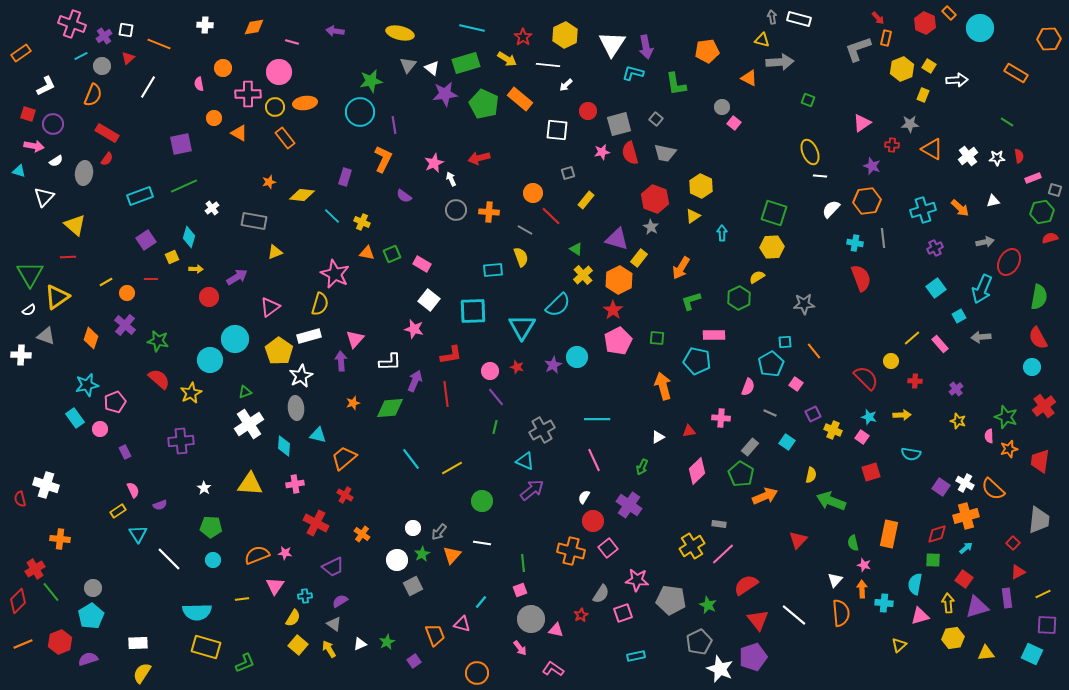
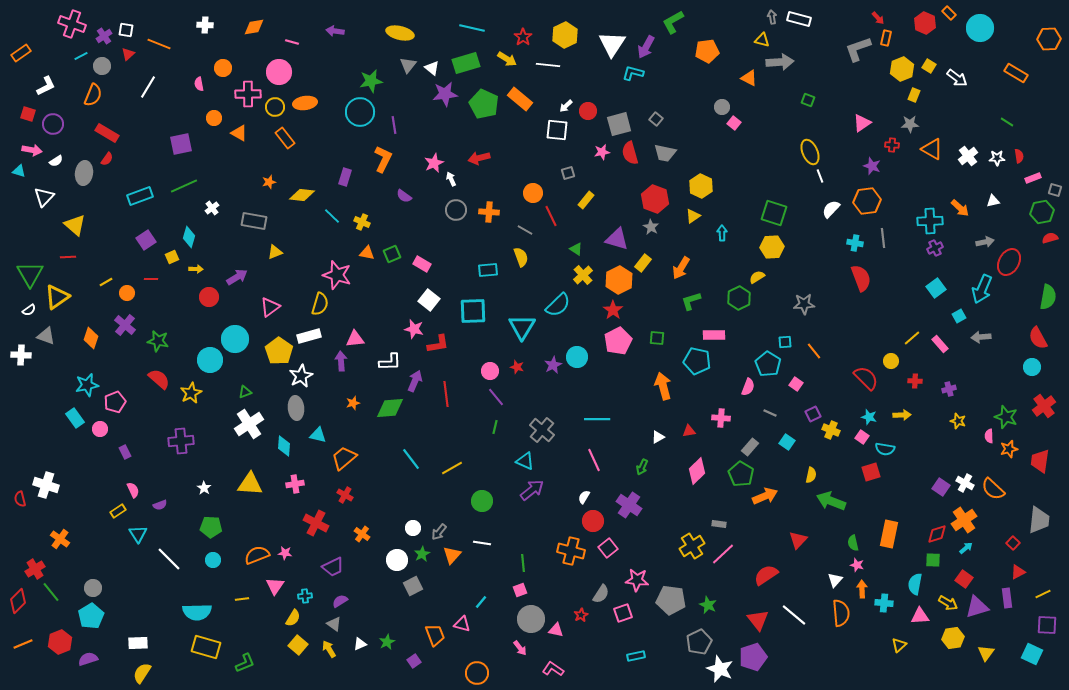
purple arrow at (646, 47): rotated 40 degrees clockwise
red triangle at (128, 58): moved 4 px up
white arrow at (957, 80): moved 2 px up; rotated 40 degrees clockwise
green L-shape at (676, 84): moved 3 px left, 62 px up; rotated 70 degrees clockwise
white arrow at (566, 85): moved 21 px down
yellow rectangle at (923, 95): moved 9 px left
pink arrow at (34, 146): moved 2 px left, 4 px down
white line at (820, 176): rotated 64 degrees clockwise
cyan cross at (923, 210): moved 7 px right, 11 px down; rotated 15 degrees clockwise
red line at (551, 216): rotated 20 degrees clockwise
yellow rectangle at (639, 258): moved 4 px right, 5 px down
cyan rectangle at (493, 270): moved 5 px left
pink star at (335, 274): moved 2 px right, 1 px down; rotated 8 degrees counterclockwise
green semicircle at (1039, 297): moved 9 px right
pink triangle at (355, 339): rotated 42 degrees clockwise
red L-shape at (451, 355): moved 13 px left, 11 px up
cyan pentagon at (771, 364): moved 3 px left; rotated 10 degrees counterclockwise
purple cross at (956, 389): moved 7 px left; rotated 24 degrees clockwise
gray cross at (542, 430): rotated 20 degrees counterclockwise
yellow cross at (833, 430): moved 2 px left
cyan semicircle at (911, 454): moved 26 px left, 5 px up
orange cross at (966, 516): moved 2 px left, 4 px down; rotated 20 degrees counterclockwise
orange cross at (60, 539): rotated 30 degrees clockwise
pink star at (864, 565): moved 7 px left
red semicircle at (746, 585): moved 20 px right, 10 px up
yellow arrow at (948, 603): rotated 126 degrees clockwise
pink triangle at (920, 616): rotated 12 degrees clockwise
yellow triangle at (986, 653): rotated 48 degrees counterclockwise
